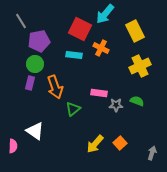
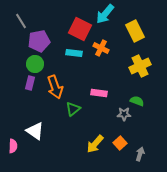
cyan rectangle: moved 2 px up
gray star: moved 8 px right, 9 px down
gray arrow: moved 12 px left, 1 px down
